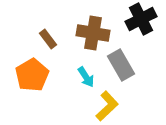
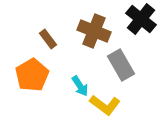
black cross: rotated 24 degrees counterclockwise
brown cross: moved 1 px right, 2 px up; rotated 12 degrees clockwise
cyan arrow: moved 6 px left, 9 px down
yellow L-shape: moved 2 px left, 1 px up; rotated 80 degrees clockwise
